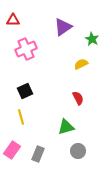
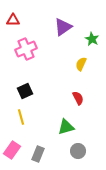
yellow semicircle: rotated 40 degrees counterclockwise
